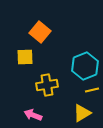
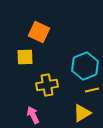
orange square: moved 1 px left; rotated 15 degrees counterclockwise
pink arrow: rotated 42 degrees clockwise
